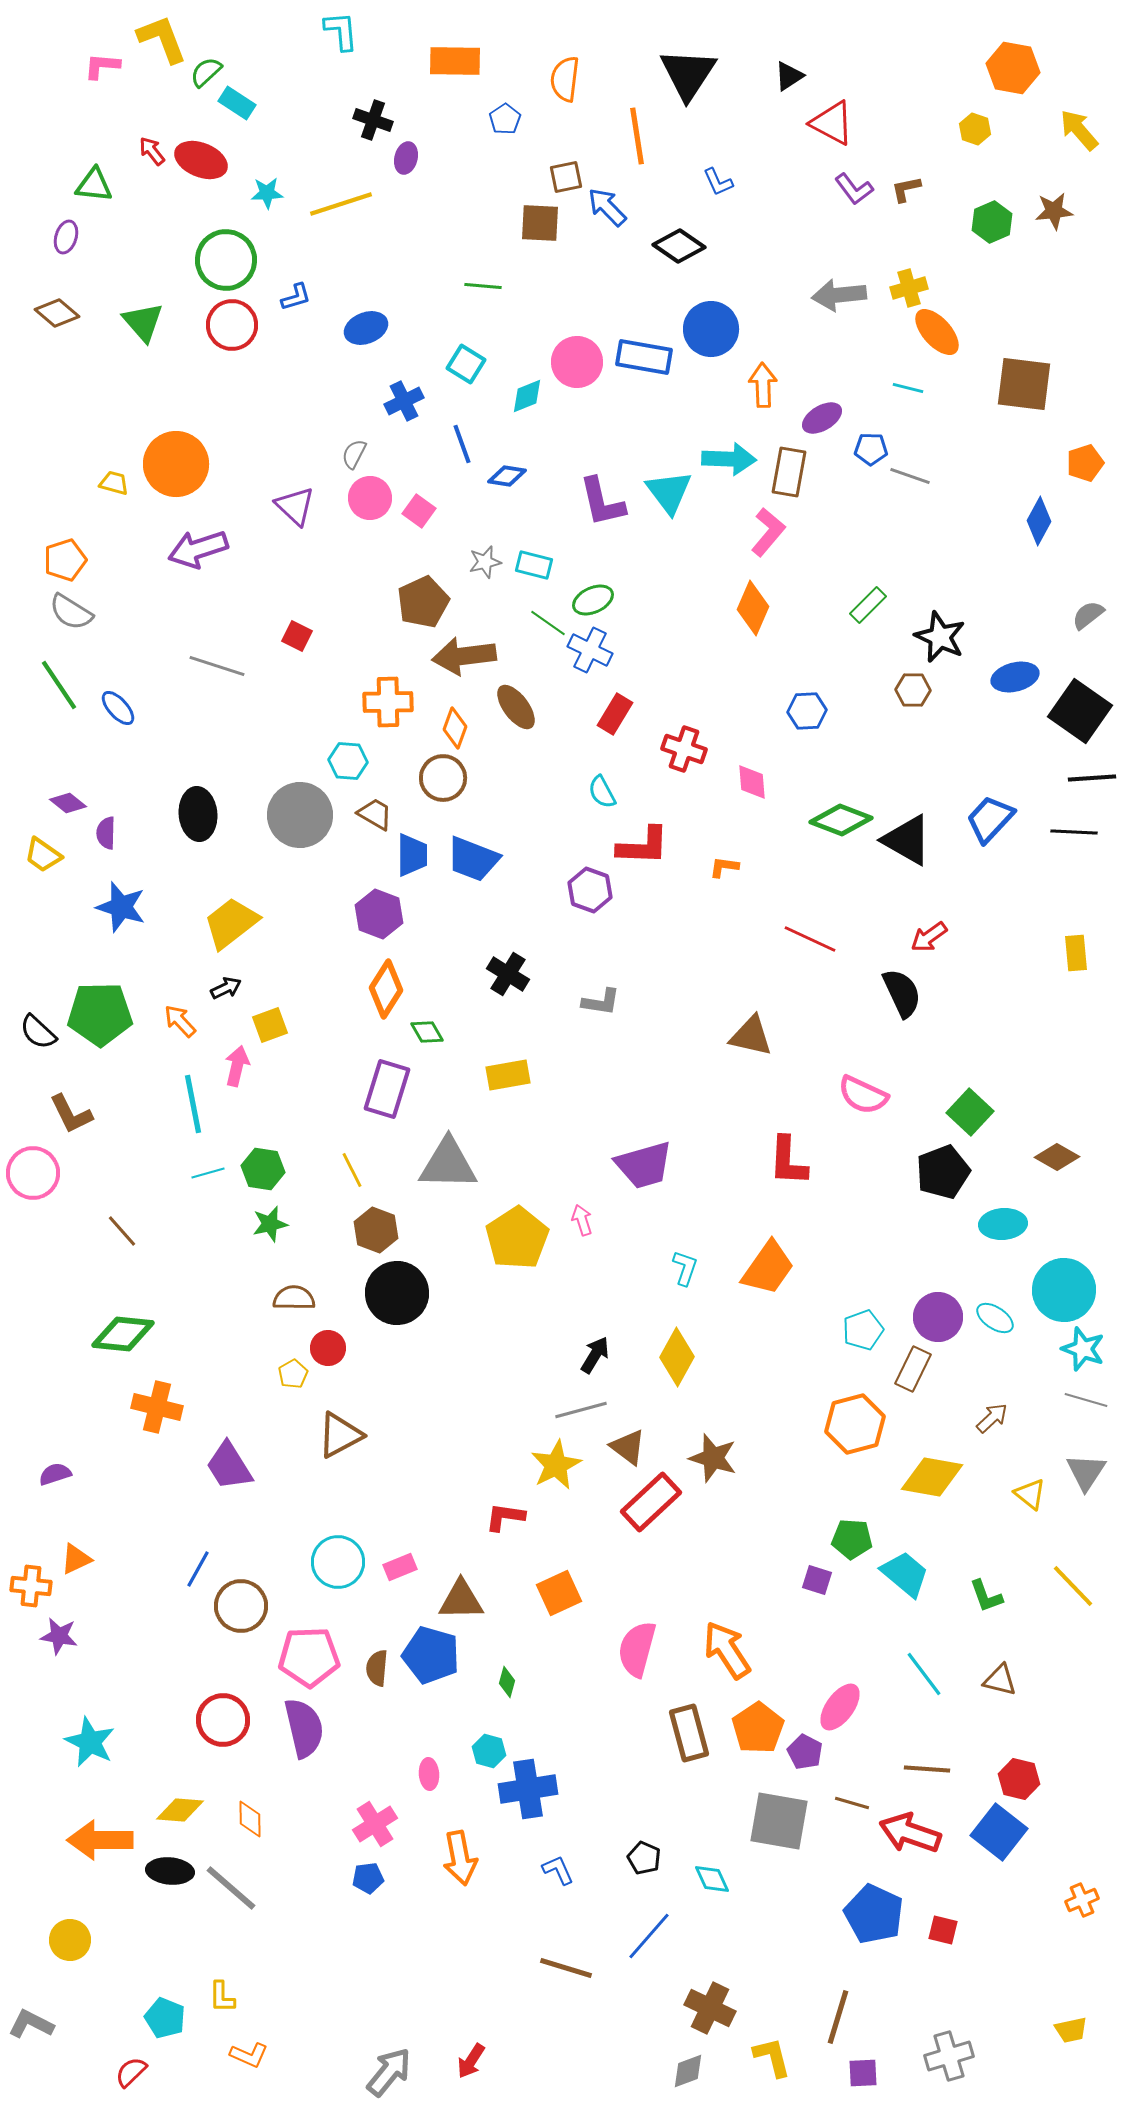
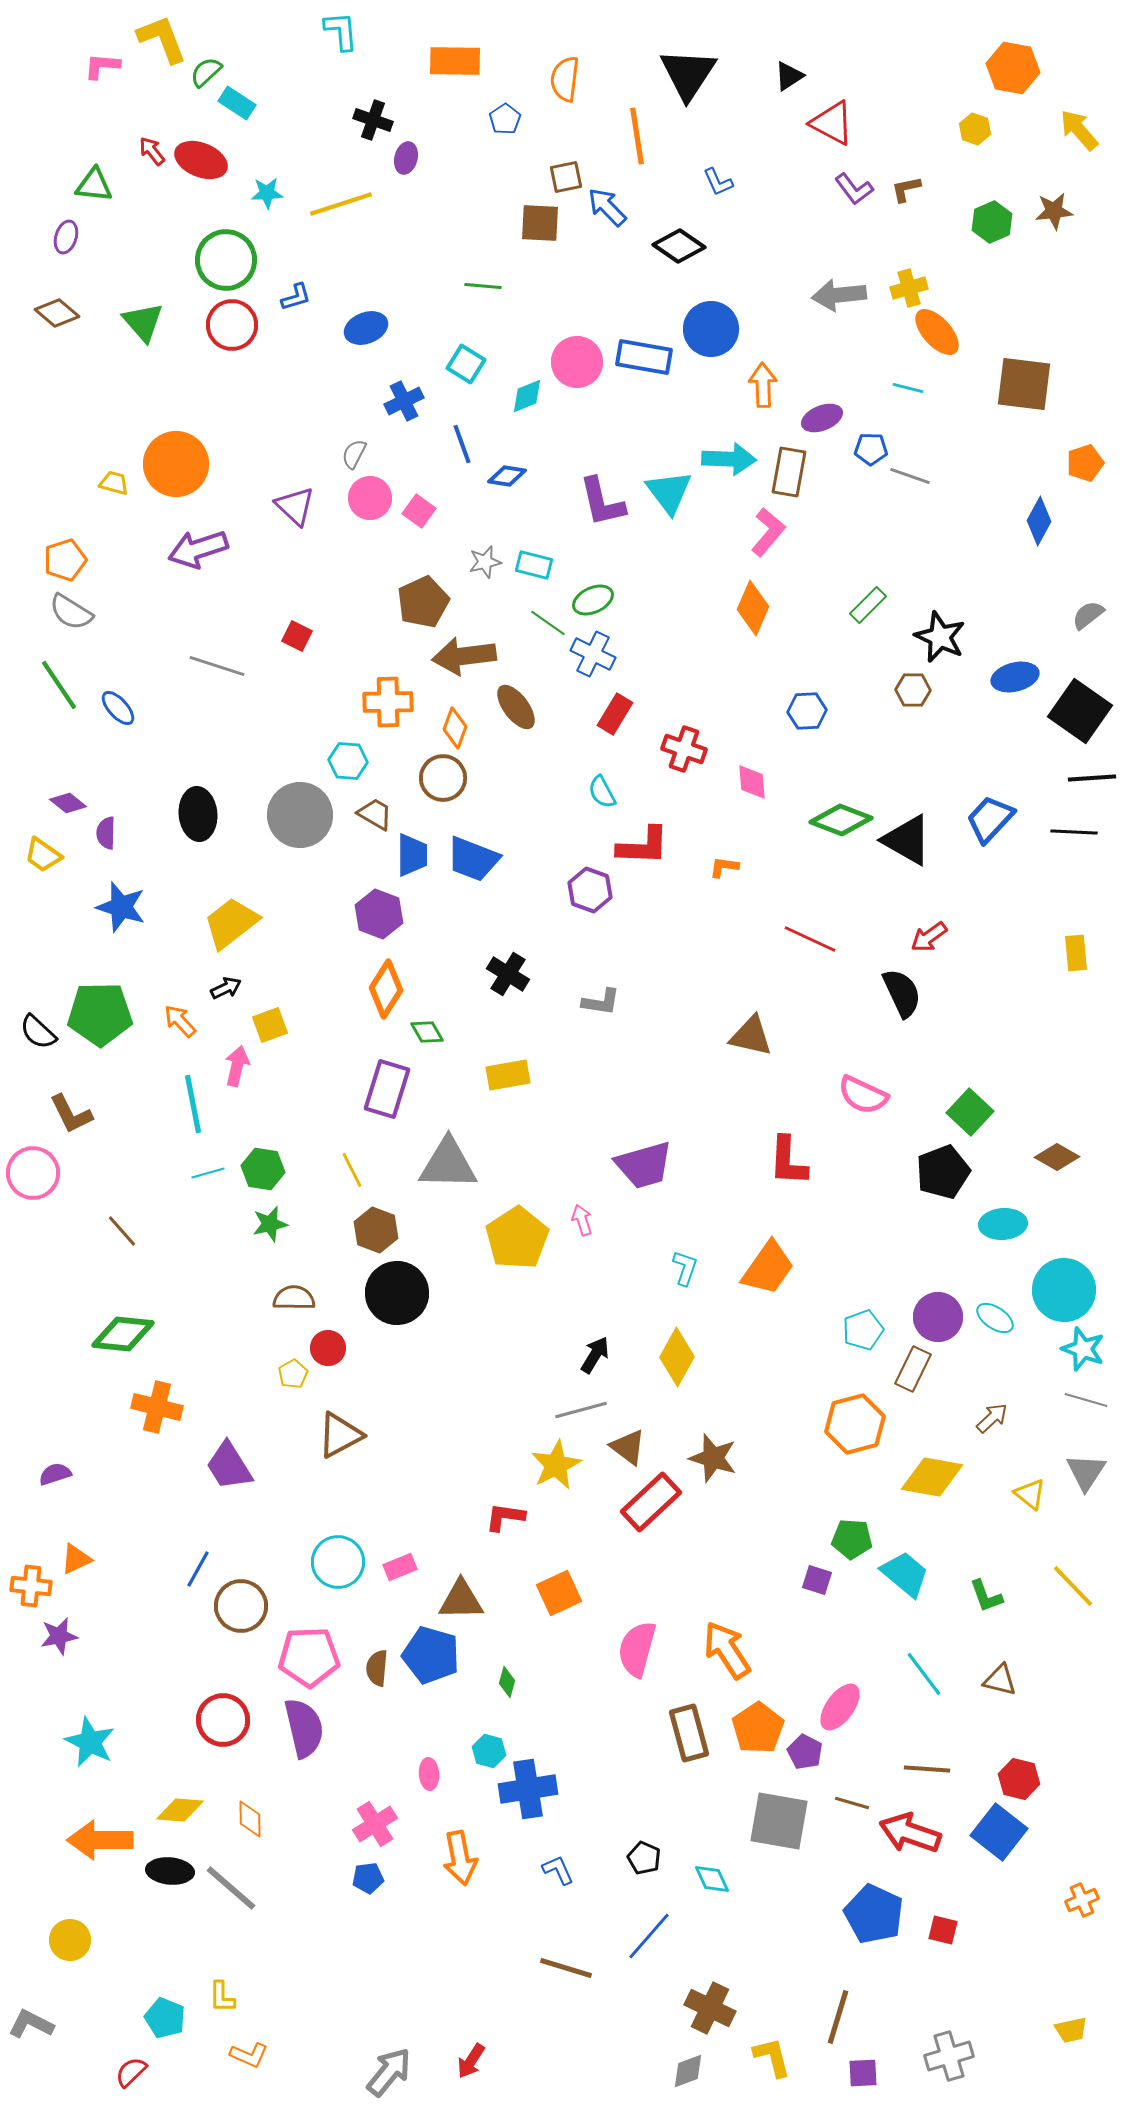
purple ellipse at (822, 418): rotated 9 degrees clockwise
blue cross at (590, 650): moved 3 px right, 4 px down
purple star at (59, 1636): rotated 21 degrees counterclockwise
